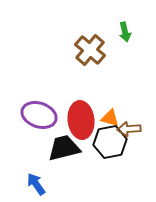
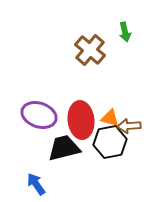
brown arrow: moved 3 px up
